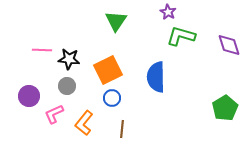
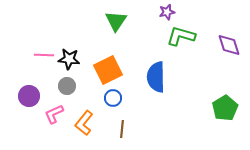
purple star: moved 1 px left; rotated 28 degrees clockwise
pink line: moved 2 px right, 5 px down
blue circle: moved 1 px right
